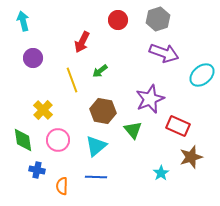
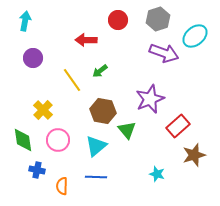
cyan arrow: moved 2 px right; rotated 24 degrees clockwise
red arrow: moved 4 px right, 2 px up; rotated 65 degrees clockwise
cyan ellipse: moved 7 px left, 39 px up
yellow line: rotated 15 degrees counterclockwise
red rectangle: rotated 65 degrees counterclockwise
green triangle: moved 6 px left
brown star: moved 3 px right, 2 px up
cyan star: moved 4 px left, 1 px down; rotated 21 degrees counterclockwise
